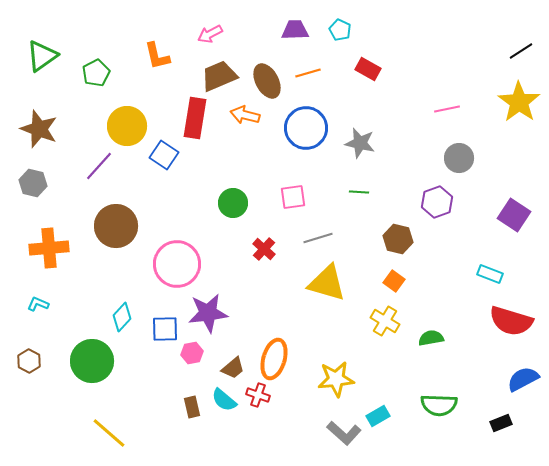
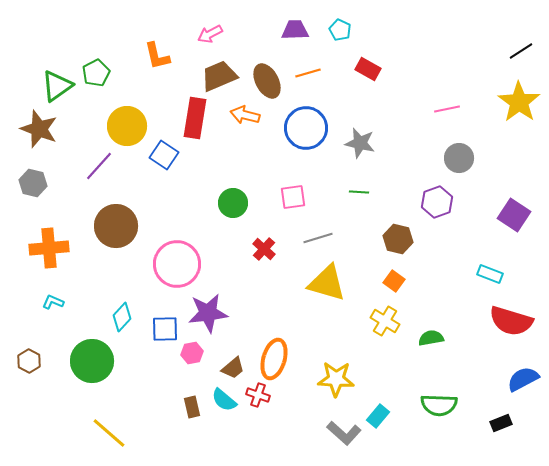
green triangle at (42, 56): moved 15 px right, 30 px down
cyan L-shape at (38, 304): moved 15 px right, 2 px up
yellow star at (336, 379): rotated 9 degrees clockwise
cyan rectangle at (378, 416): rotated 20 degrees counterclockwise
